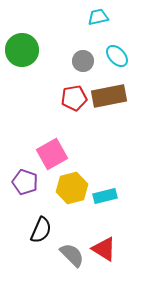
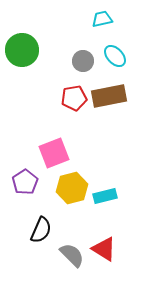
cyan trapezoid: moved 4 px right, 2 px down
cyan ellipse: moved 2 px left
pink square: moved 2 px right, 1 px up; rotated 8 degrees clockwise
purple pentagon: rotated 20 degrees clockwise
